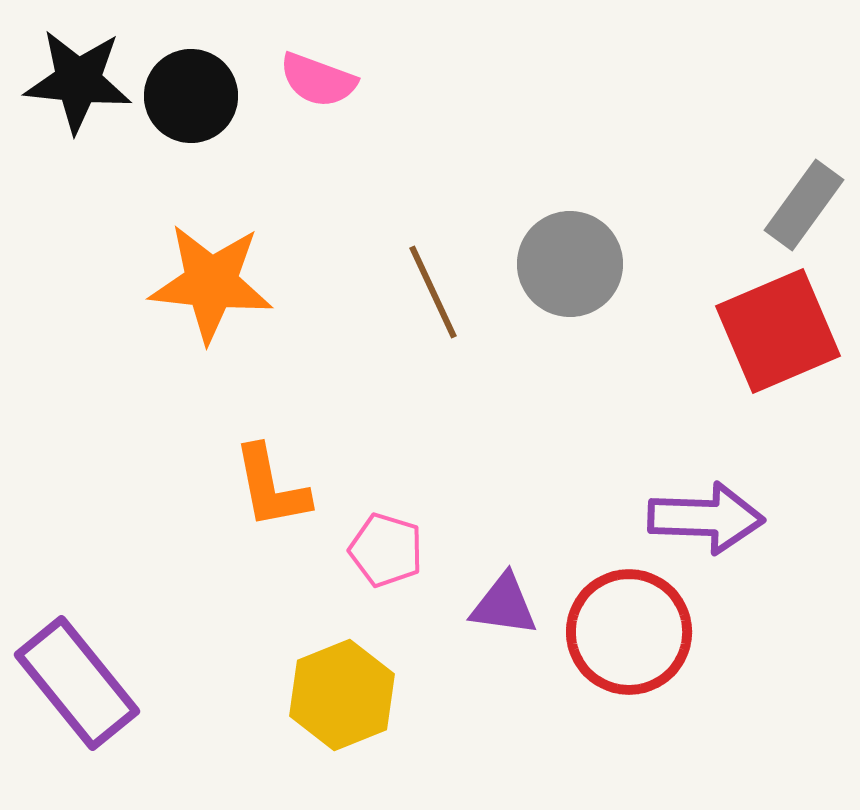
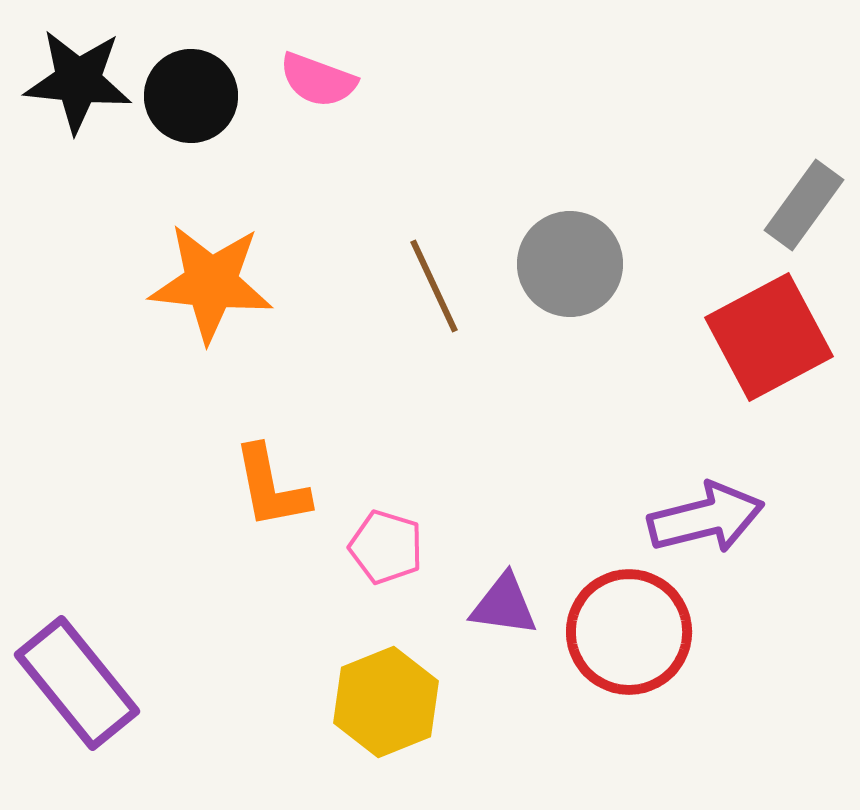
brown line: moved 1 px right, 6 px up
red square: moved 9 px left, 6 px down; rotated 5 degrees counterclockwise
purple arrow: rotated 16 degrees counterclockwise
pink pentagon: moved 3 px up
yellow hexagon: moved 44 px right, 7 px down
